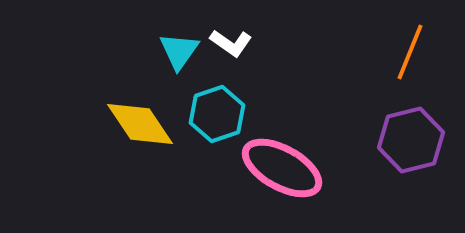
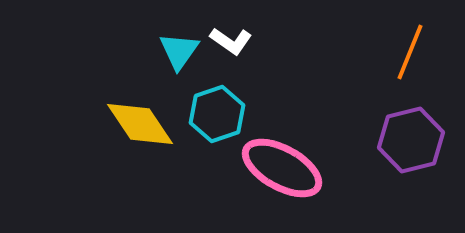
white L-shape: moved 2 px up
